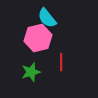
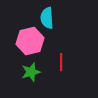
cyan semicircle: rotated 35 degrees clockwise
pink hexagon: moved 8 px left, 3 px down
